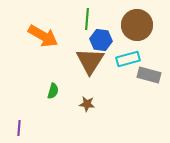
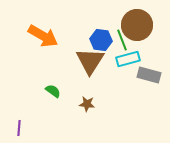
green line: moved 35 px right, 21 px down; rotated 25 degrees counterclockwise
green semicircle: rotated 70 degrees counterclockwise
